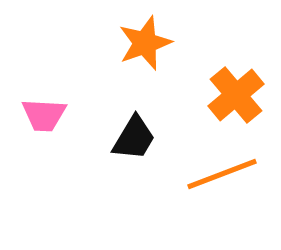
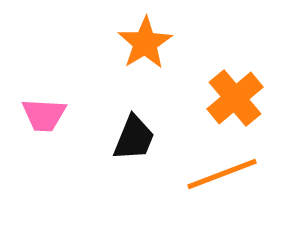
orange star: rotated 12 degrees counterclockwise
orange cross: moved 1 px left, 3 px down
black trapezoid: rotated 9 degrees counterclockwise
